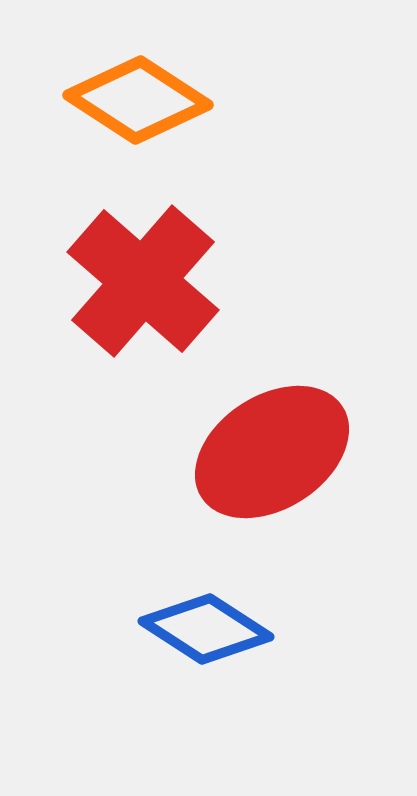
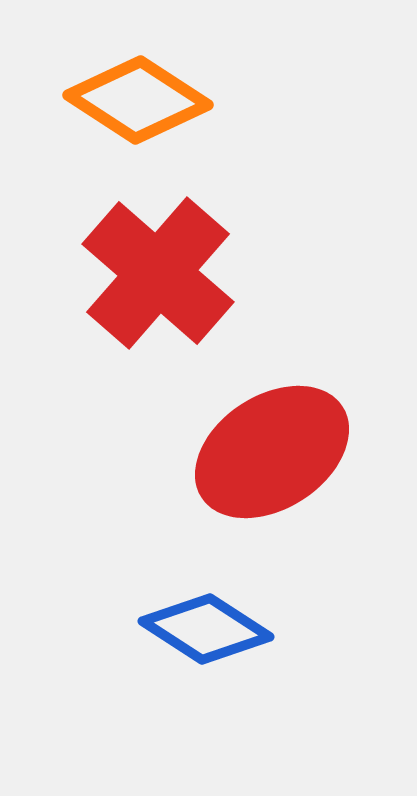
red cross: moved 15 px right, 8 px up
